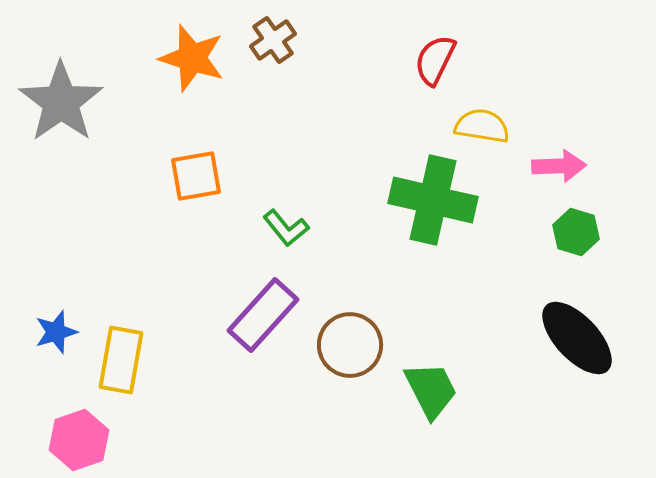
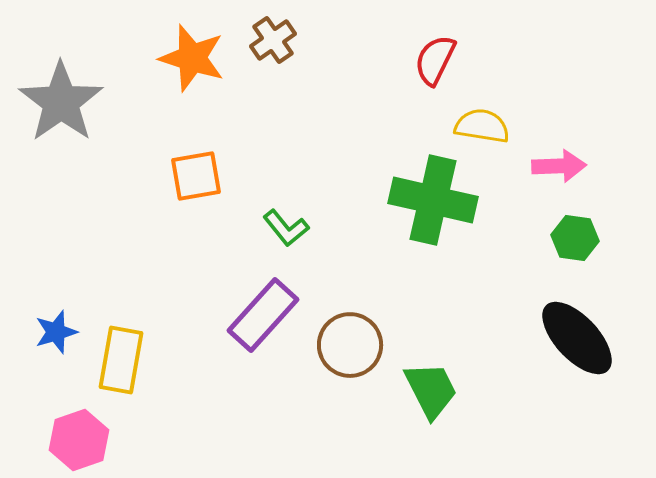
green hexagon: moved 1 px left, 6 px down; rotated 9 degrees counterclockwise
